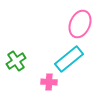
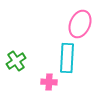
cyan rectangle: moved 2 px left, 1 px up; rotated 48 degrees counterclockwise
